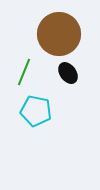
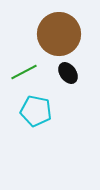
green line: rotated 40 degrees clockwise
